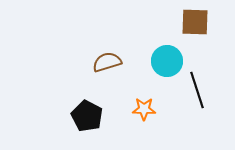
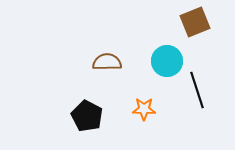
brown square: rotated 24 degrees counterclockwise
brown semicircle: rotated 16 degrees clockwise
